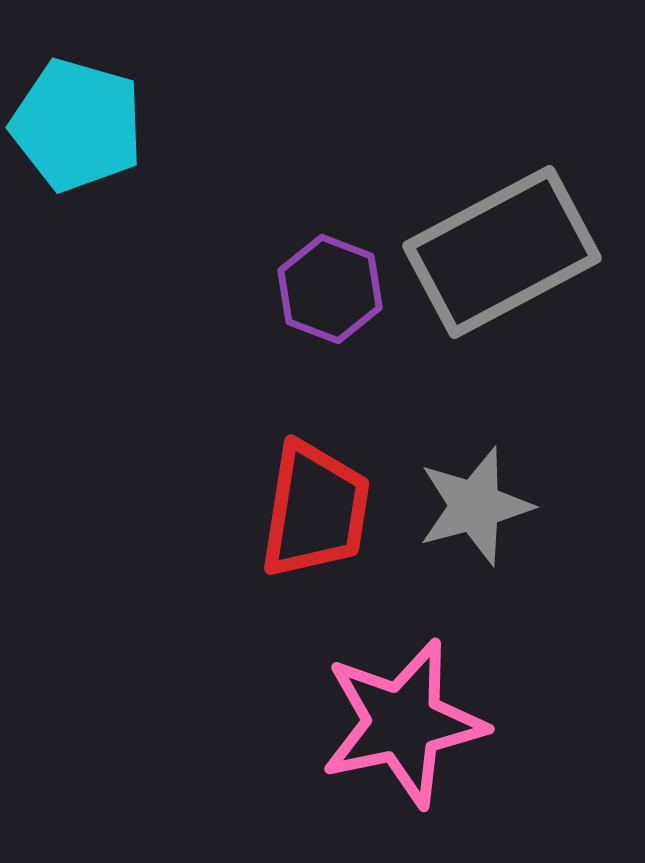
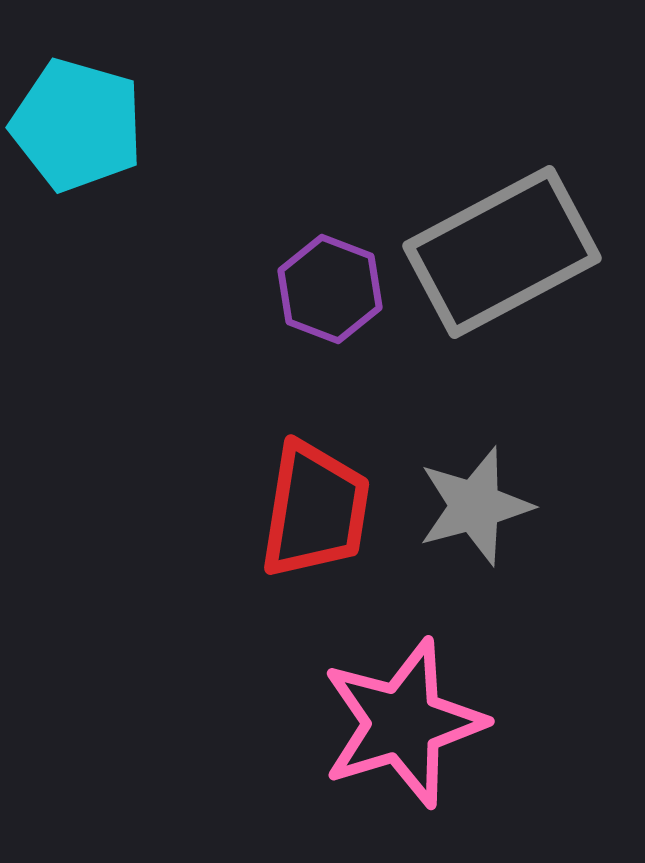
pink star: rotated 5 degrees counterclockwise
